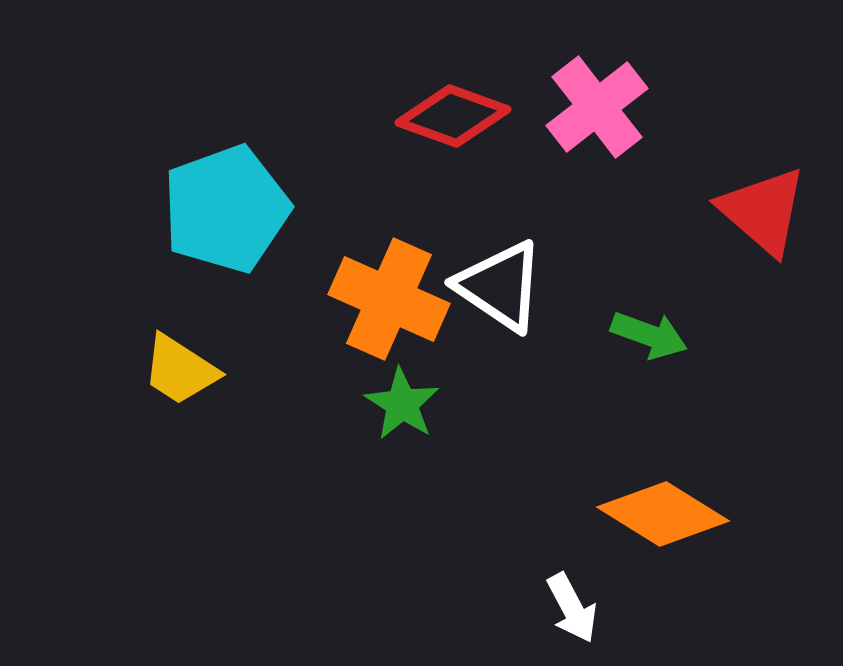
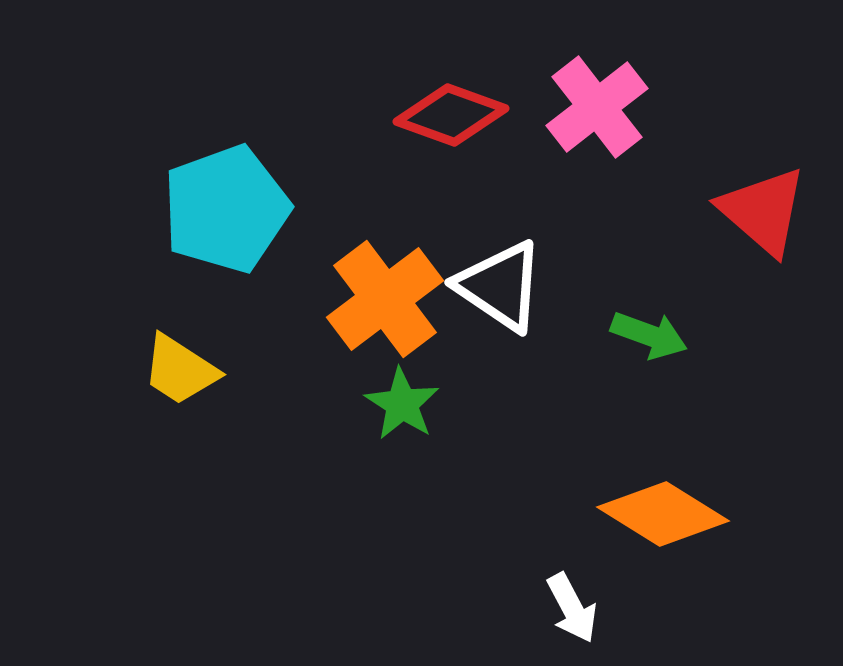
red diamond: moved 2 px left, 1 px up
orange cross: moved 4 px left; rotated 29 degrees clockwise
